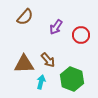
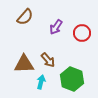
red circle: moved 1 px right, 2 px up
